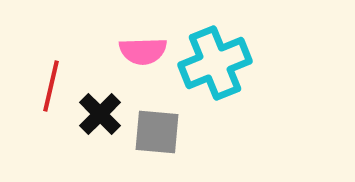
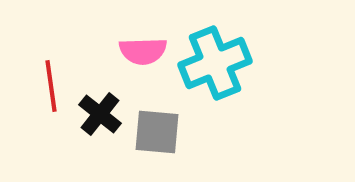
red line: rotated 21 degrees counterclockwise
black cross: rotated 6 degrees counterclockwise
